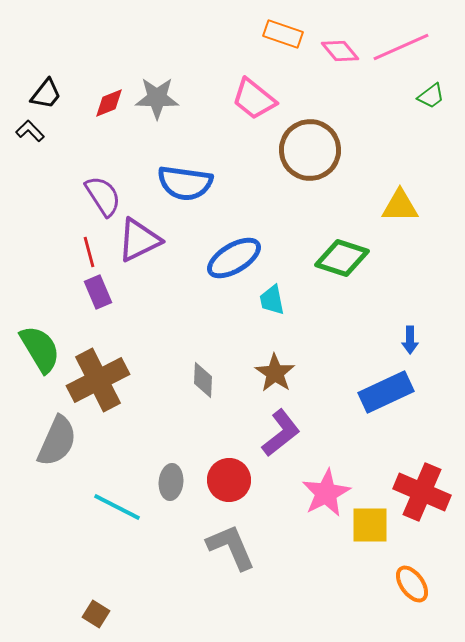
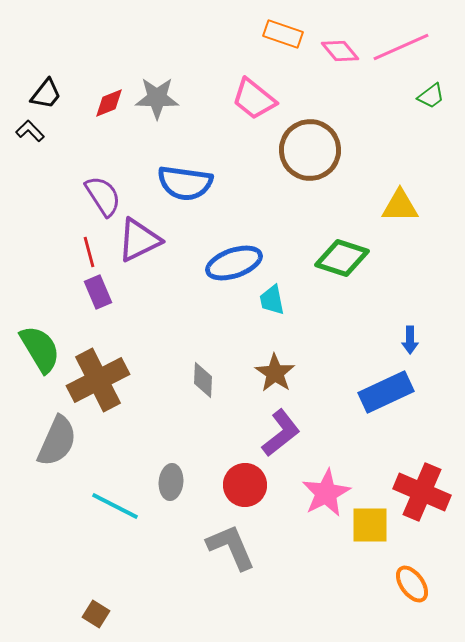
blue ellipse: moved 5 px down; rotated 12 degrees clockwise
red circle: moved 16 px right, 5 px down
cyan line: moved 2 px left, 1 px up
